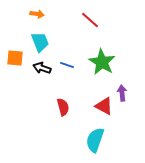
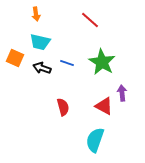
orange arrow: moved 1 px left; rotated 72 degrees clockwise
cyan trapezoid: rotated 125 degrees clockwise
orange square: rotated 18 degrees clockwise
blue line: moved 2 px up
